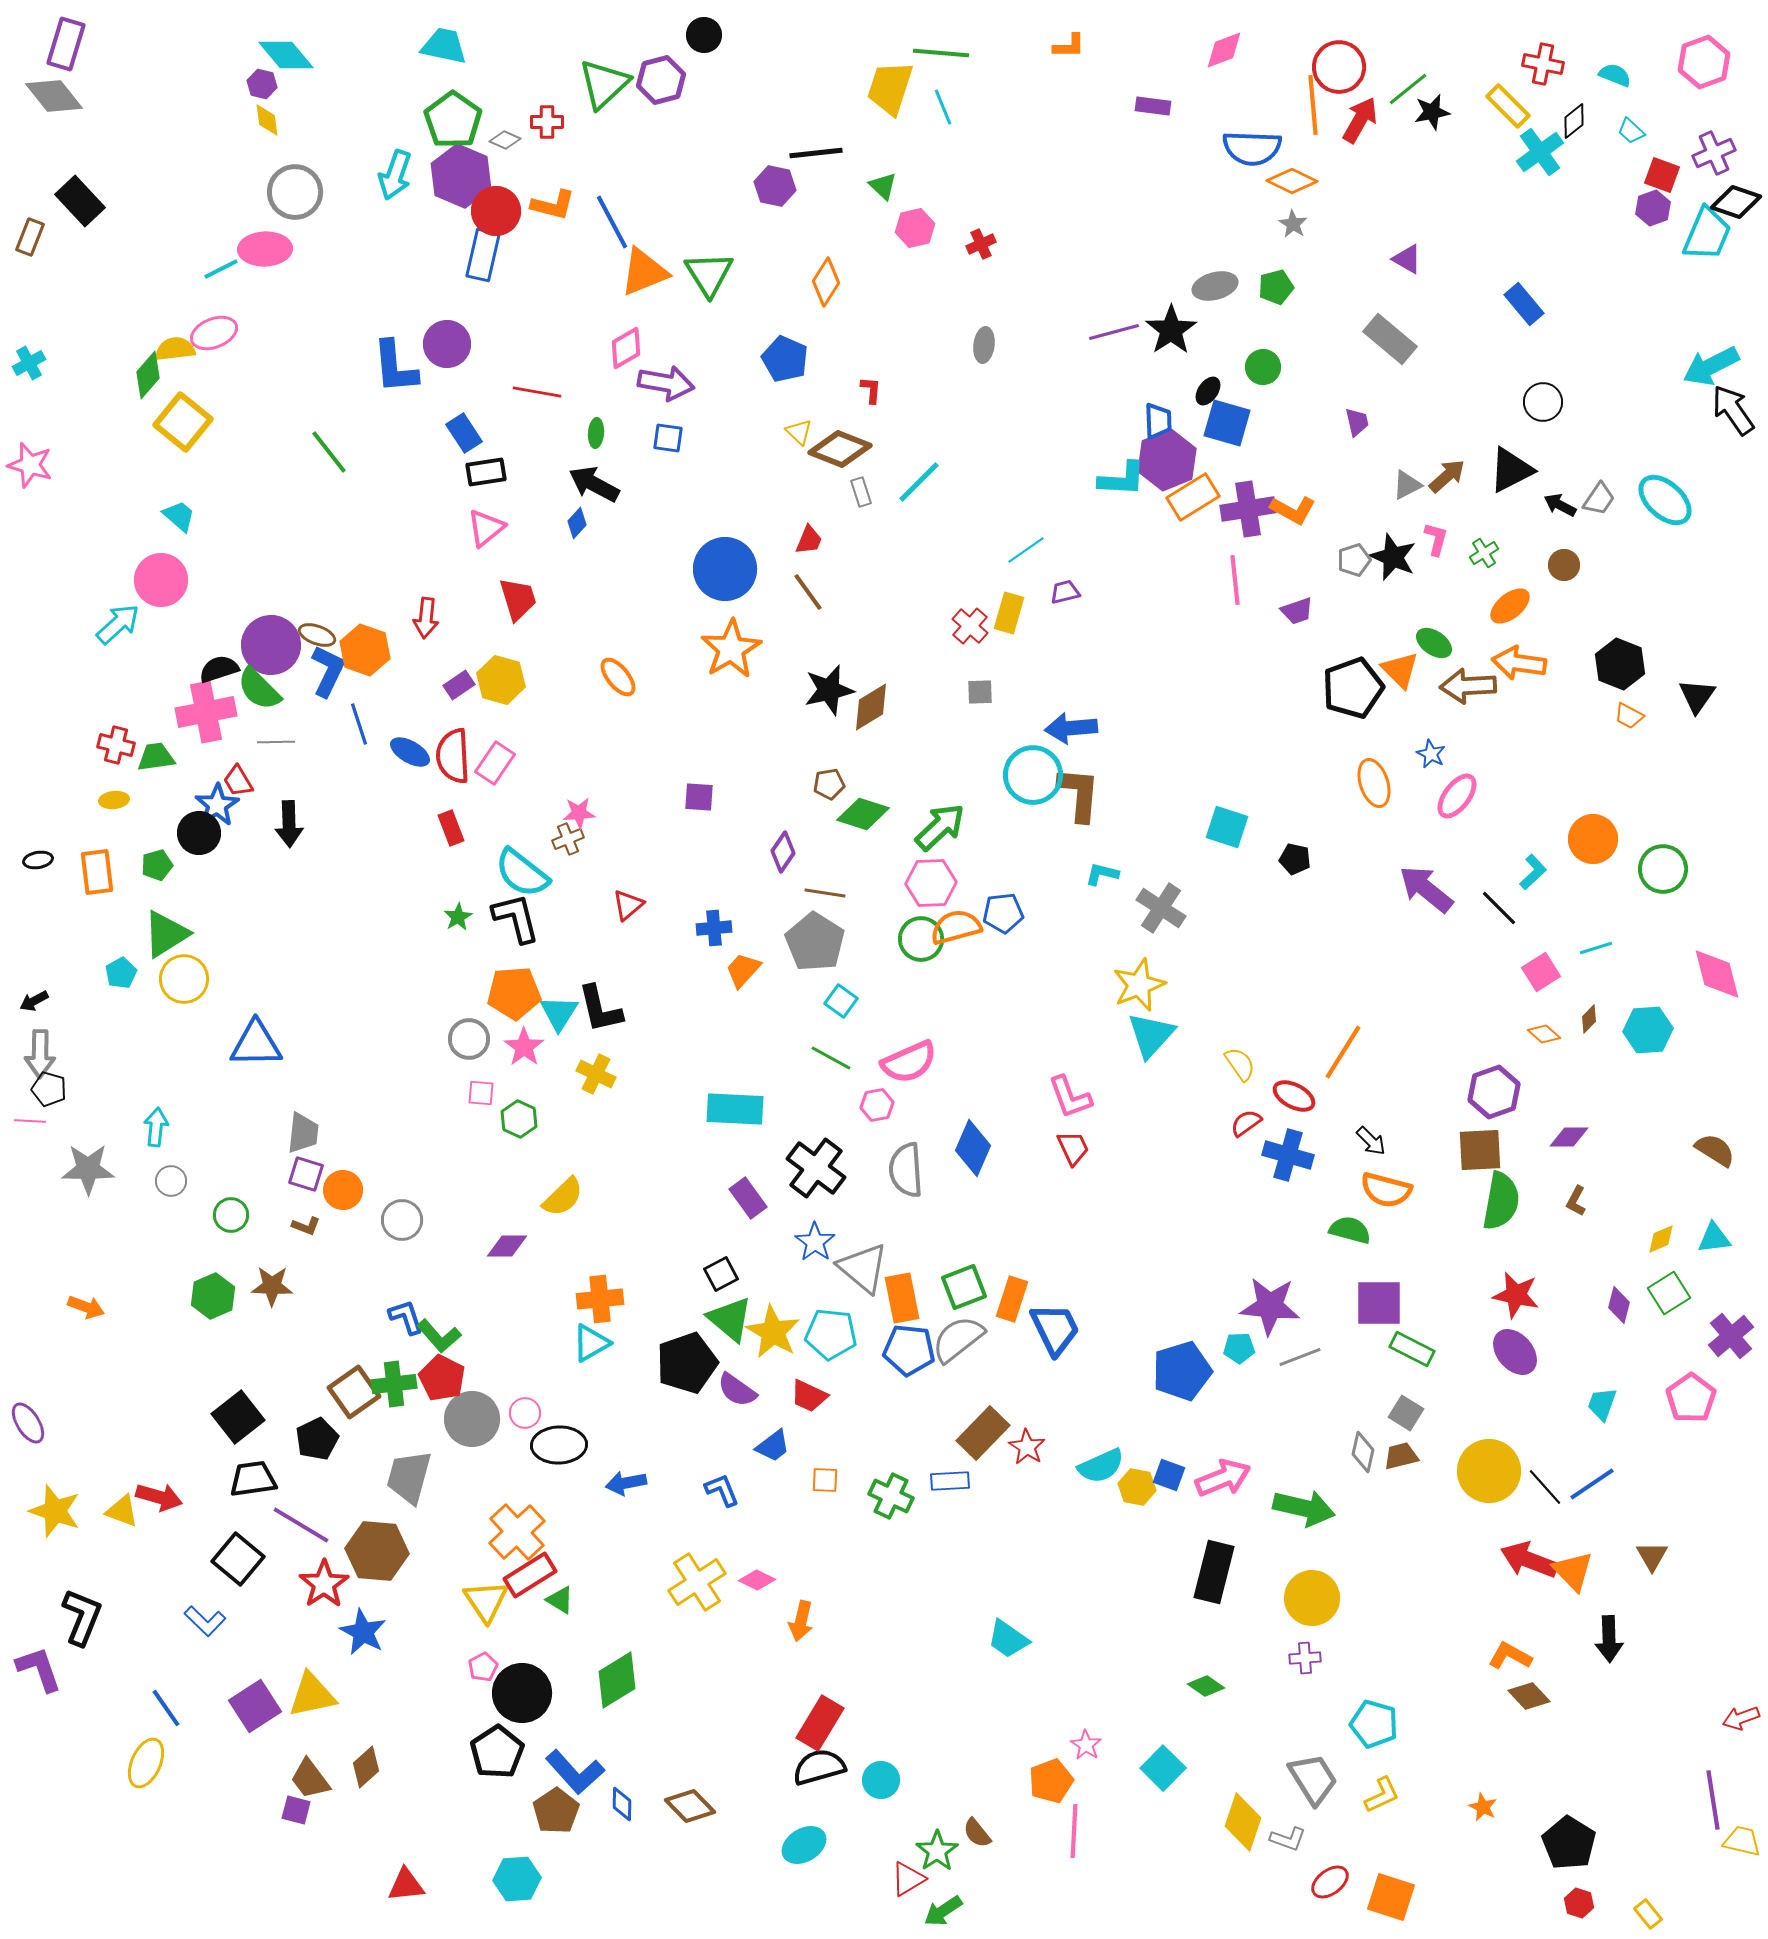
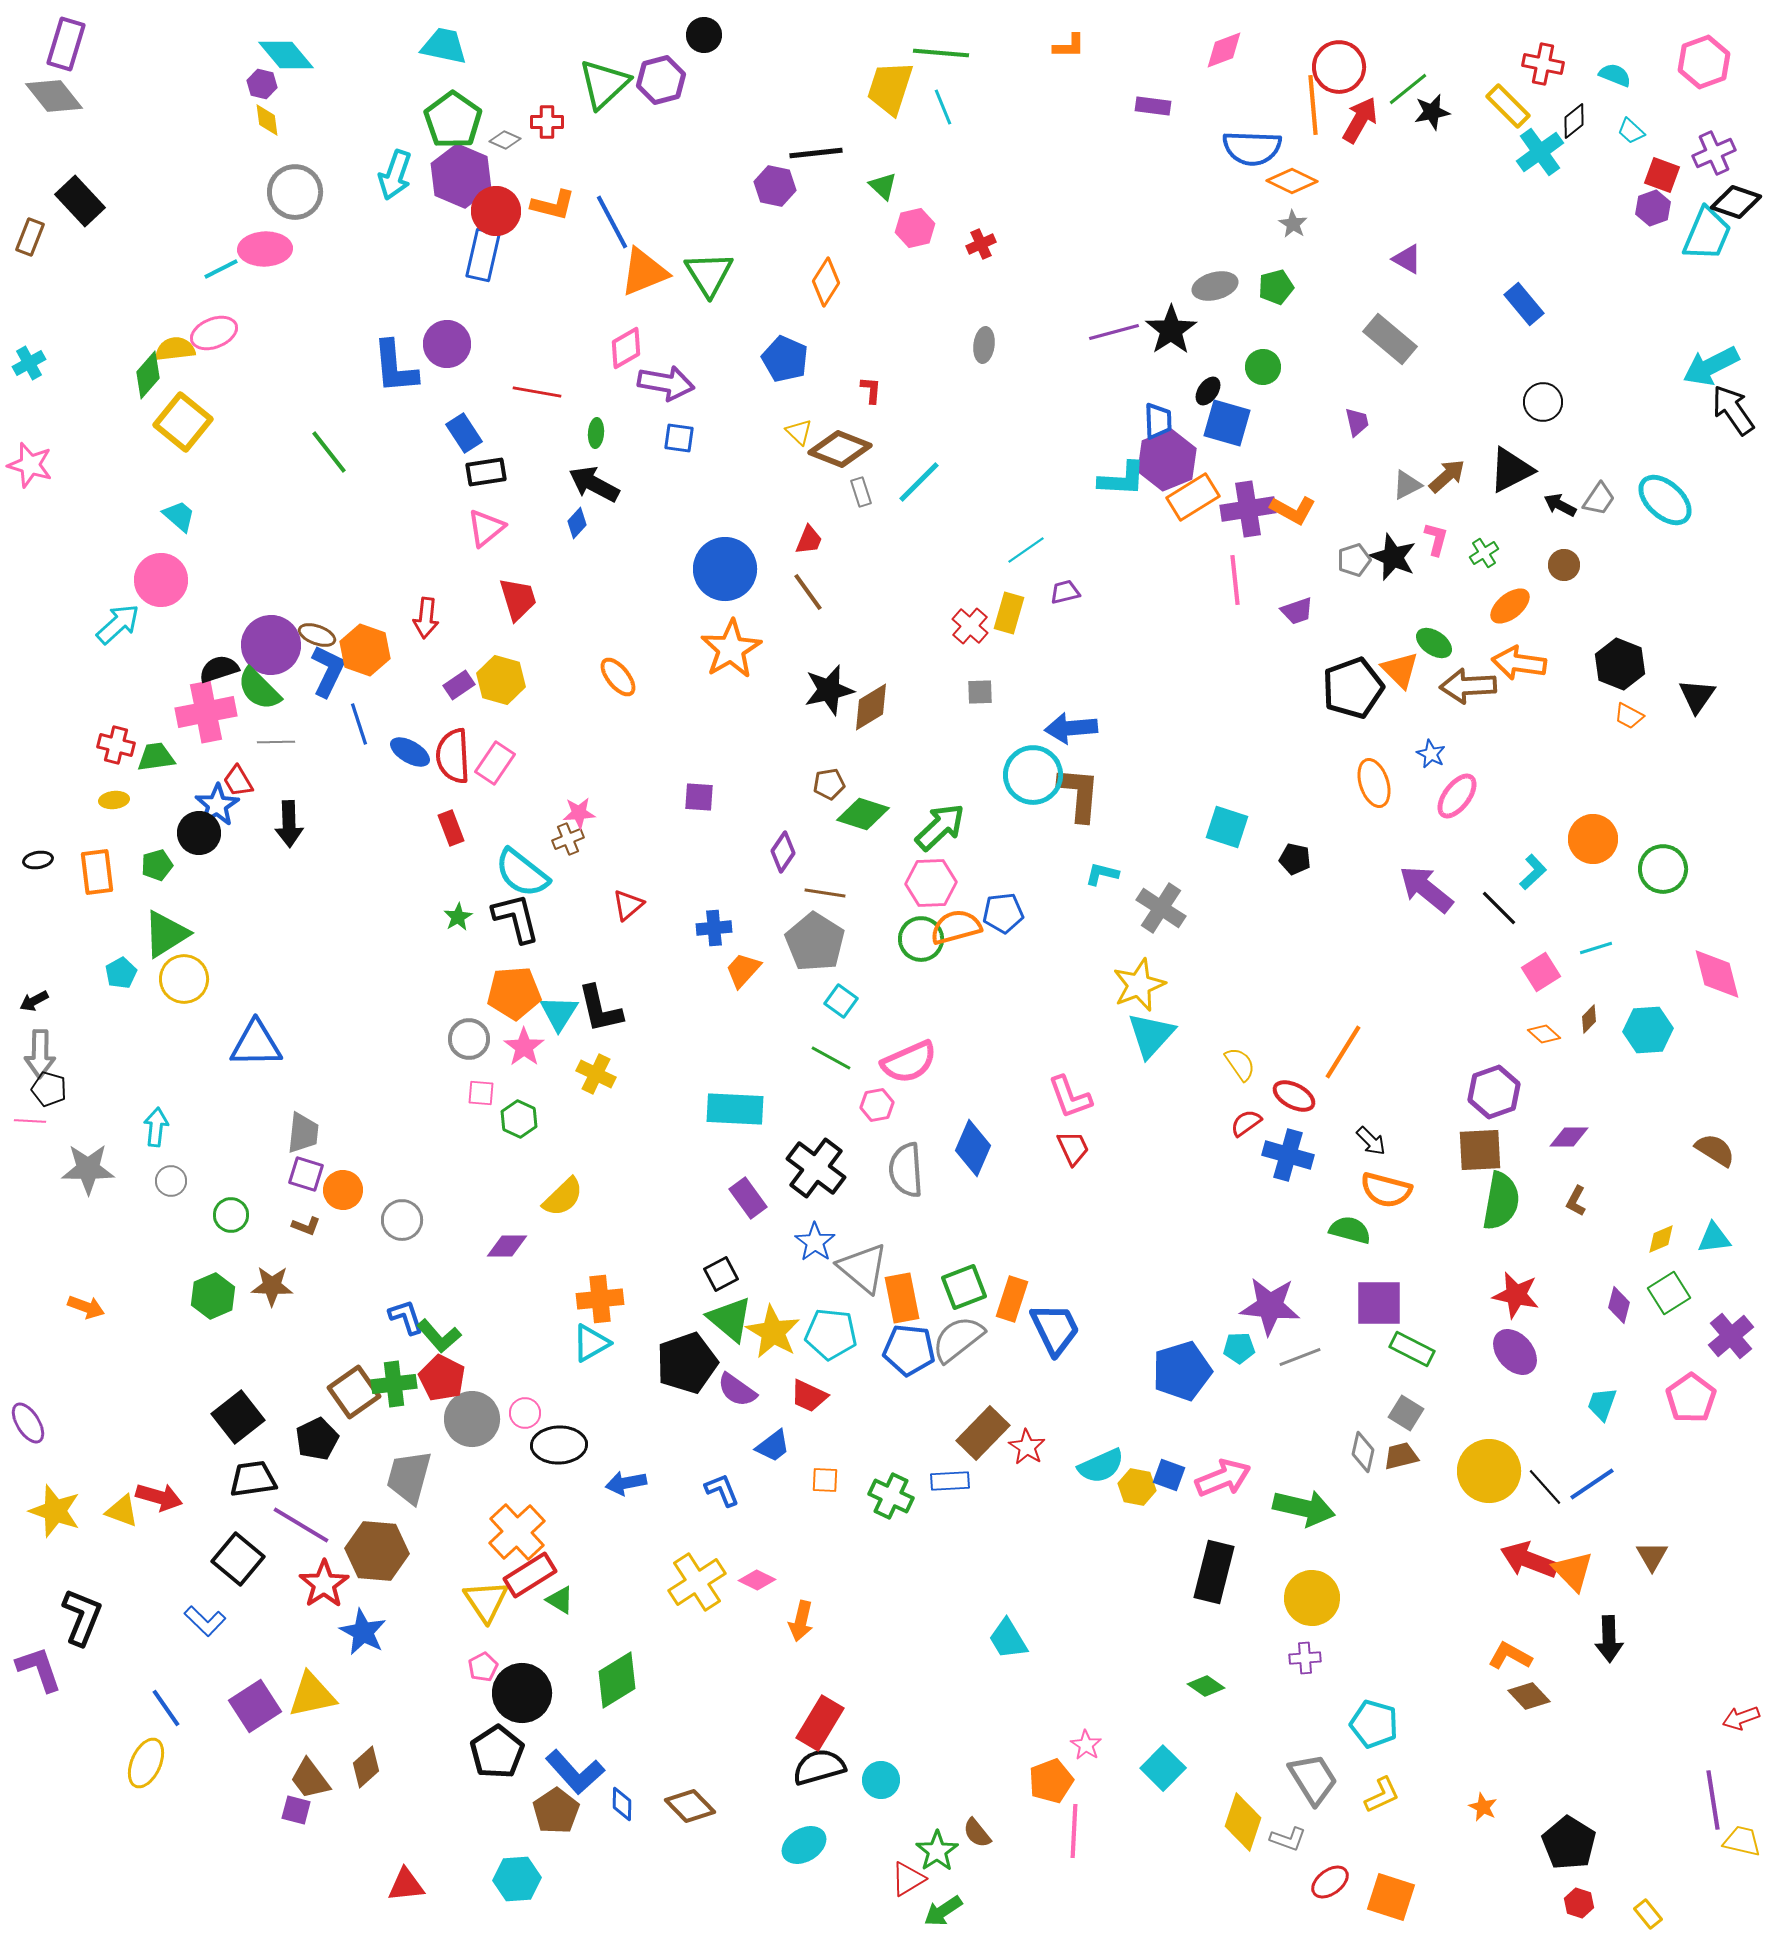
blue square at (668, 438): moved 11 px right
cyan trapezoid at (1008, 1639): rotated 24 degrees clockwise
